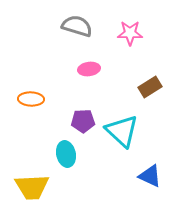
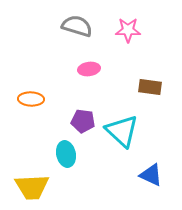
pink star: moved 2 px left, 3 px up
brown rectangle: rotated 40 degrees clockwise
purple pentagon: rotated 10 degrees clockwise
blue triangle: moved 1 px right, 1 px up
